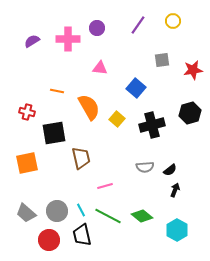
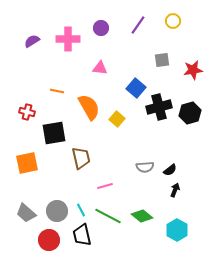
purple circle: moved 4 px right
black cross: moved 7 px right, 18 px up
